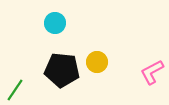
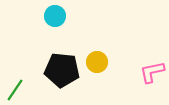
cyan circle: moved 7 px up
pink L-shape: rotated 16 degrees clockwise
